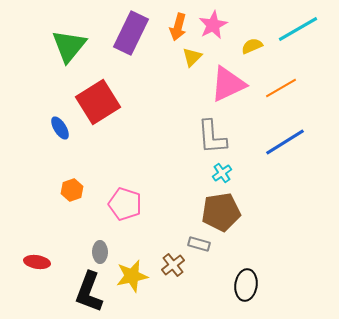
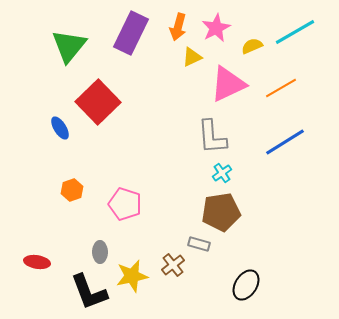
pink star: moved 3 px right, 3 px down
cyan line: moved 3 px left, 3 px down
yellow triangle: rotated 20 degrees clockwise
red square: rotated 12 degrees counterclockwise
black ellipse: rotated 24 degrees clockwise
black L-shape: rotated 42 degrees counterclockwise
